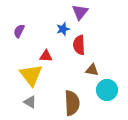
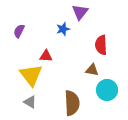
red semicircle: moved 22 px right
